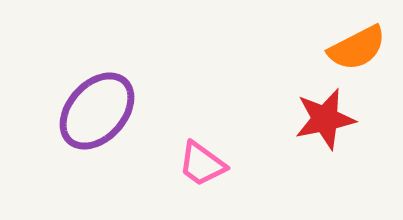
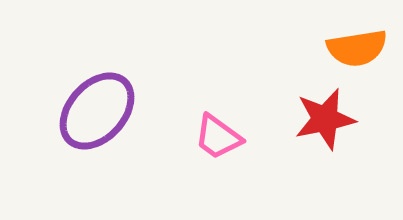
orange semicircle: rotated 18 degrees clockwise
pink trapezoid: moved 16 px right, 27 px up
